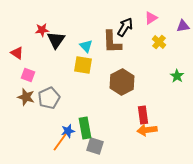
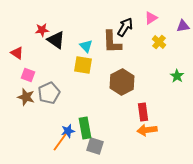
black triangle: rotated 30 degrees counterclockwise
gray pentagon: moved 5 px up
red rectangle: moved 3 px up
